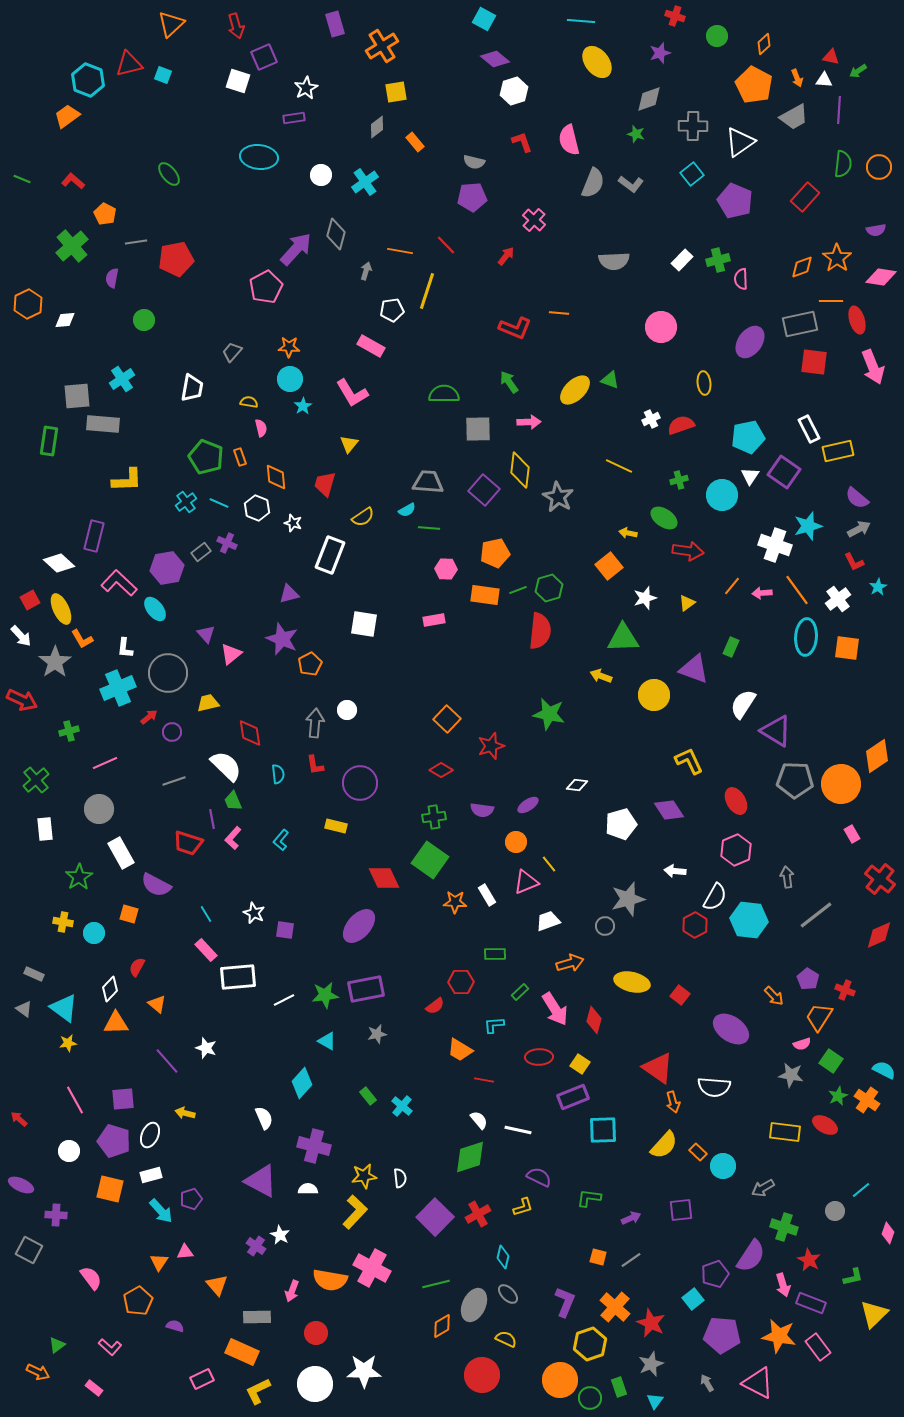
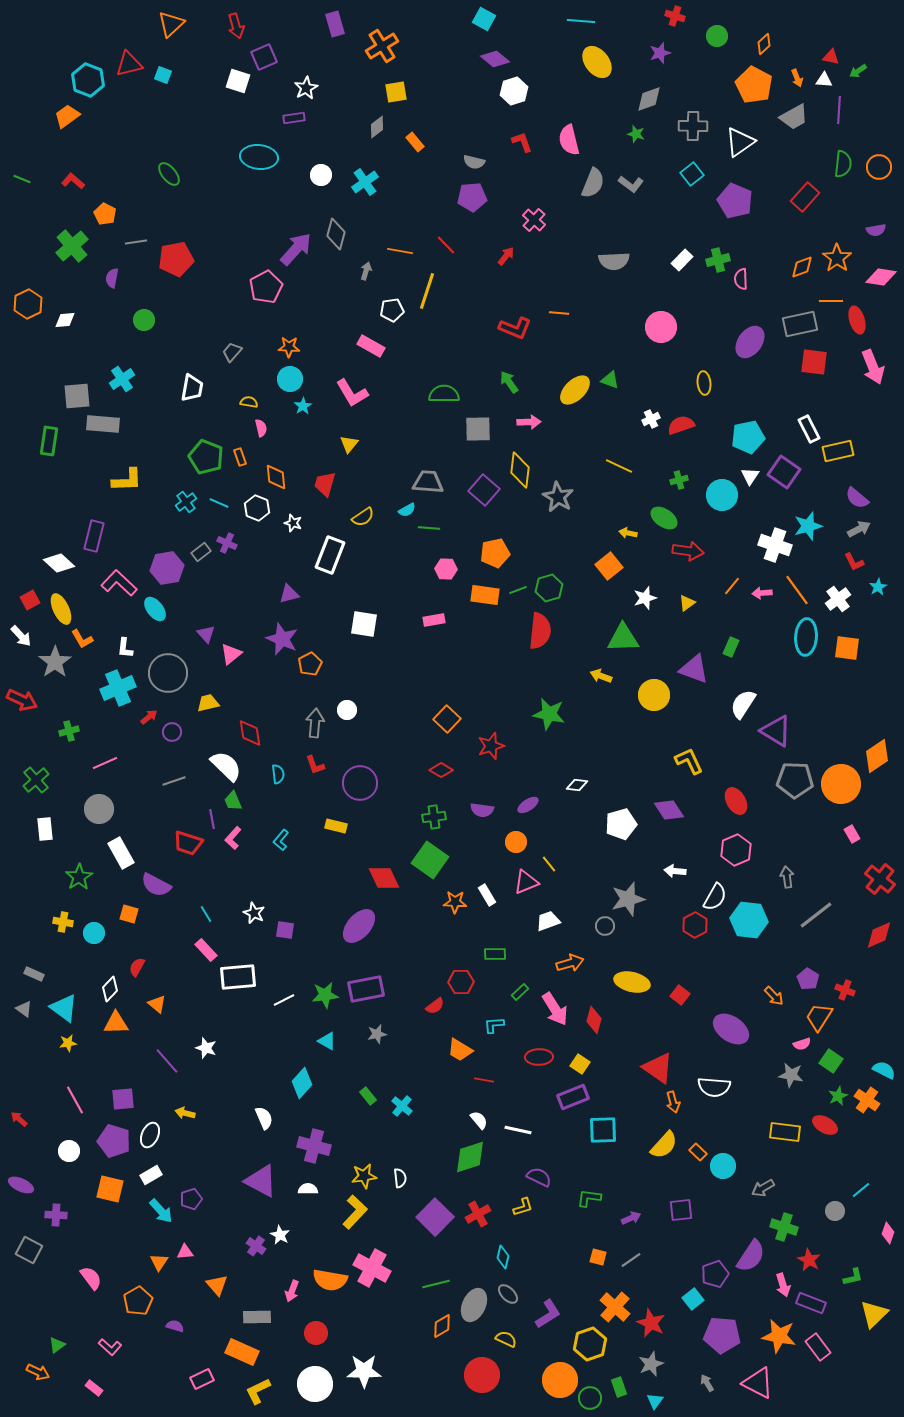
red L-shape at (315, 765): rotated 10 degrees counterclockwise
white rectangle at (151, 1175): rotated 15 degrees counterclockwise
purple L-shape at (565, 1302): moved 17 px left, 12 px down; rotated 36 degrees clockwise
